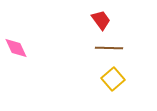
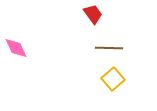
red trapezoid: moved 8 px left, 6 px up
